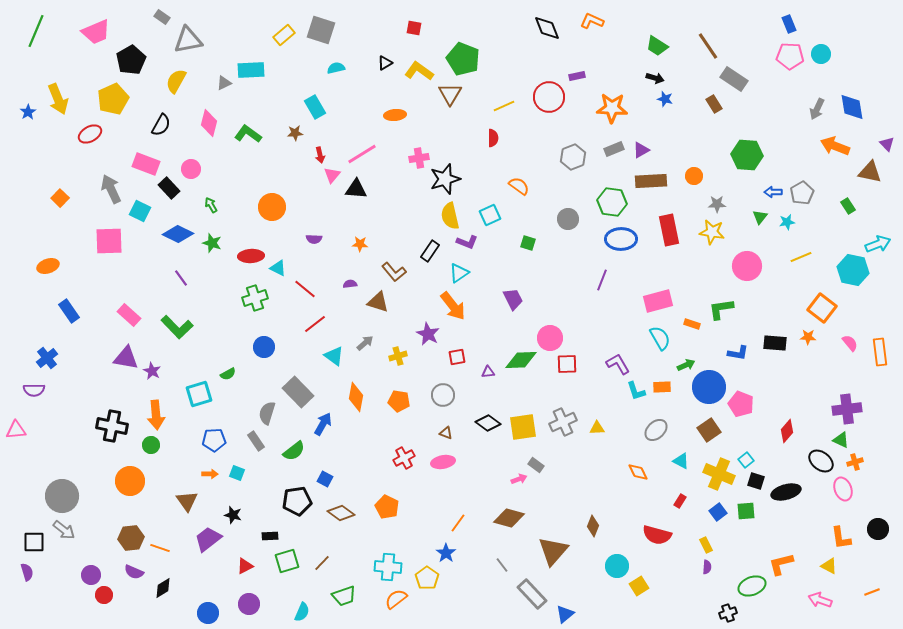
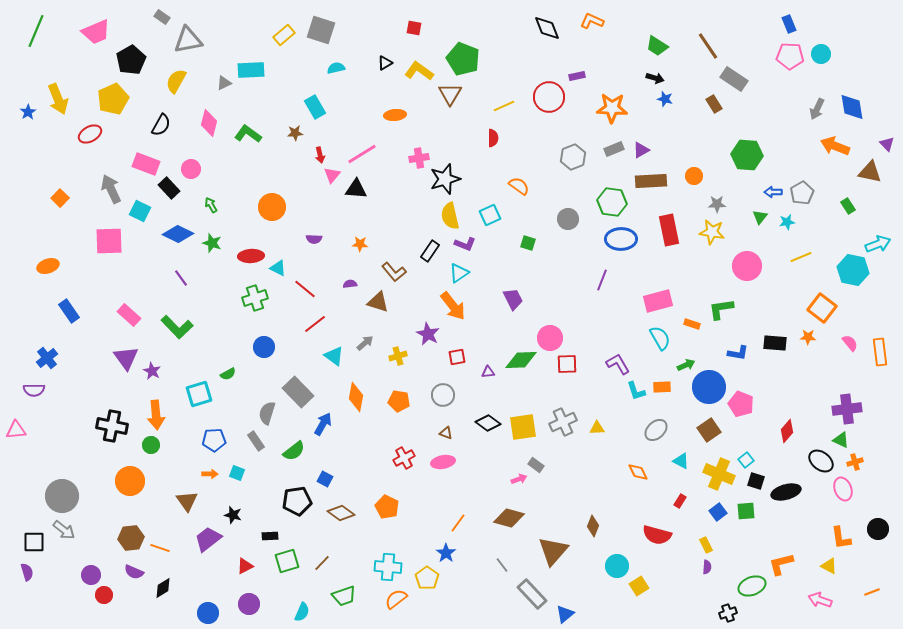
purple L-shape at (467, 242): moved 2 px left, 2 px down
purple triangle at (126, 358): rotated 44 degrees clockwise
